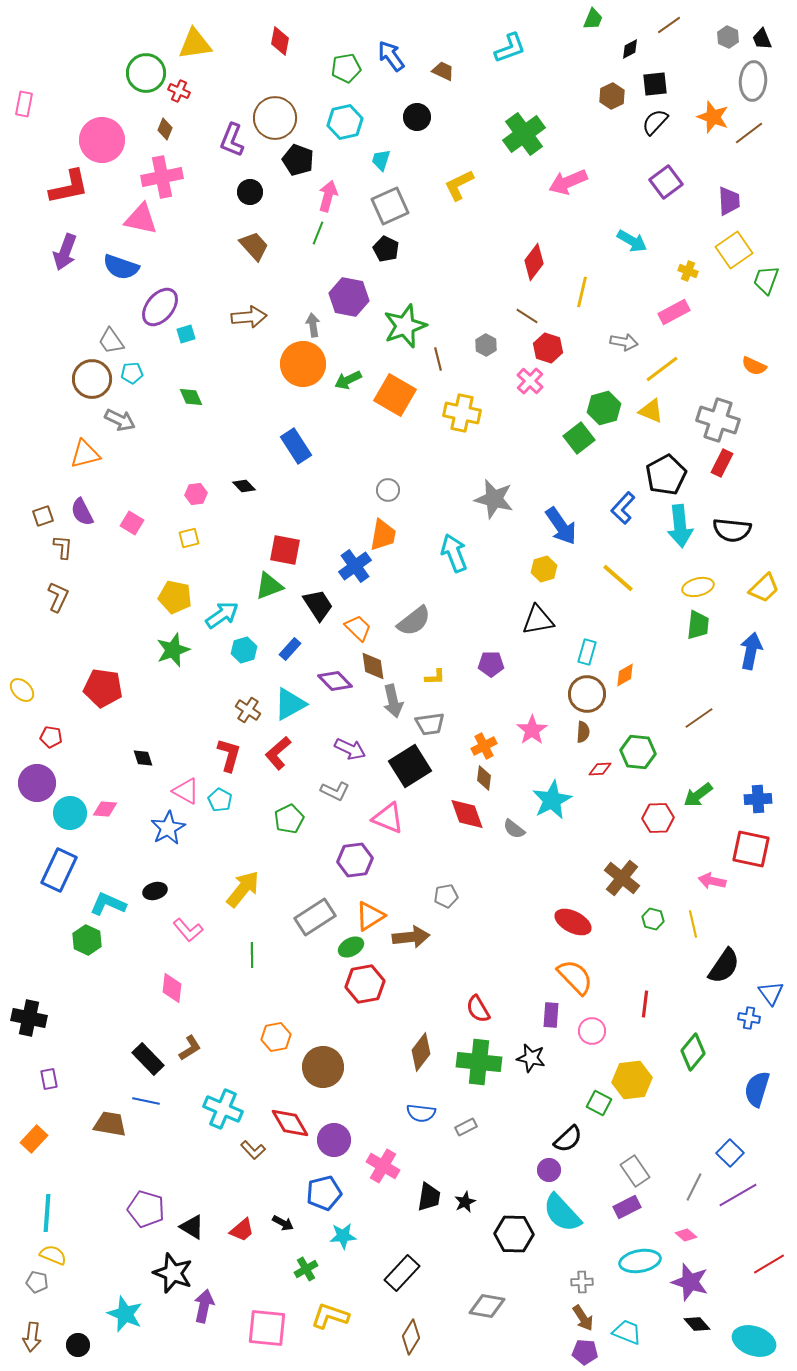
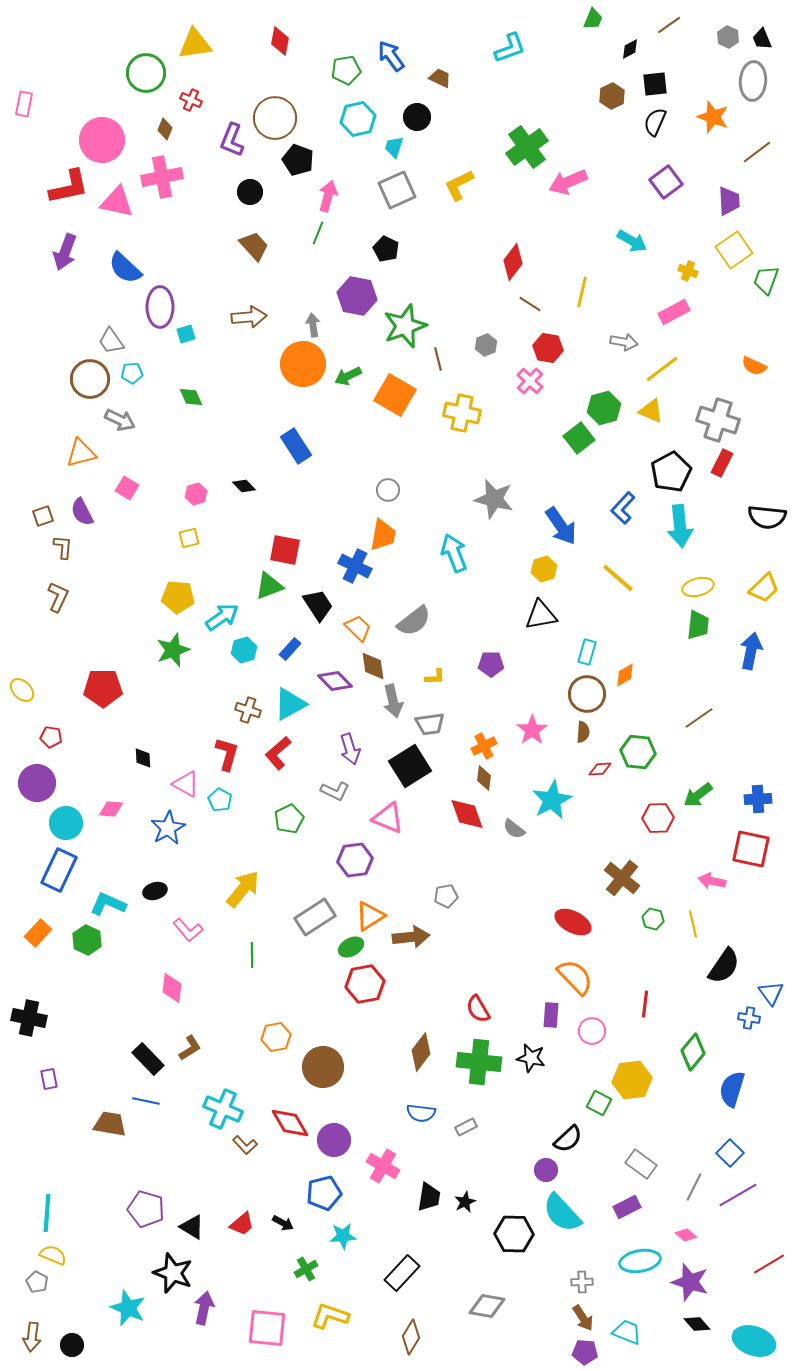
green pentagon at (346, 68): moved 2 px down
brown trapezoid at (443, 71): moved 3 px left, 7 px down
red cross at (179, 91): moved 12 px right, 9 px down
cyan hexagon at (345, 122): moved 13 px right, 3 px up
black semicircle at (655, 122): rotated 20 degrees counterclockwise
brown line at (749, 133): moved 8 px right, 19 px down
green cross at (524, 134): moved 3 px right, 13 px down
cyan trapezoid at (381, 160): moved 13 px right, 13 px up
gray square at (390, 206): moved 7 px right, 16 px up
pink triangle at (141, 219): moved 24 px left, 17 px up
red diamond at (534, 262): moved 21 px left
blue semicircle at (121, 267): moved 4 px right, 1 px down; rotated 24 degrees clockwise
purple hexagon at (349, 297): moved 8 px right, 1 px up
purple ellipse at (160, 307): rotated 39 degrees counterclockwise
brown line at (527, 316): moved 3 px right, 12 px up
gray hexagon at (486, 345): rotated 10 degrees clockwise
red hexagon at (548, 348): rotated 8 degrees counterclockwise
brown circle at (92, 379): moved 2 px left
green arrow at (348, 380): moved 4 px up
orange triangle at (85, 454): moved 4 px left, 1 px up
black pentagon at (666, 475): moved 5 px right, 3 px up
pink hexagon at (196, 494): rotated 10 degrees counterclockwise
pink square at (132, 523): moved 5 px left, 35 px up
black semicircle at (732, 530): moved 35 px right, 13 px up
blue cross at (355, 566): rotated 28 degrees counterclockwise
yellow pentagon at (175, 597): moved 3 px right; rotated 8 degrees counterclockwise
cyan arrow at (222, 615): moved 2 px down
black triangle at (538, 620): moved 3 px right, 5 px up
red pentagon at (103, 688): rotated 9 degrees counterclockwise
brown cross at (248, 710): rotated 15 degrees counterclockwise
purple arrow at (350, 749): rotated 48 degrees clockwise
red L-shape at (229, 755): moved 2 px left, 1 px up
black diamond at (143, 758): rotated 15 degrees clockwise
pink triangle at (186, 791): moved 7 px up
pink diamond at (105, 809): moved 6 px right
cyan circle at (70, 813): moved 4 px left, 10 px down
blue semicircle at (757, 1089): moved 25 px left
orange rectangle at (34, 1139): moved 4 px right, 206 px up
brown L-shape at (253, 1150): moved 8 px left, 5 px up
purple circle at (549, 1170): moved 3 px left
gray rectangle at (635, 1171): moved 6 px right, 7 px up; rotated 20 degrees counterclockwise
red trapezoid at (242, 1230): moved 6 px up
gray pentagon at (37, 1282): rotated 15 degrees clockwise
purple arrow at (204, 1306): moved 2 px down
cyan star at (125, 1314): moved 3 px right, 6 px up
black circle at (78, 1345): moved 6 px left
